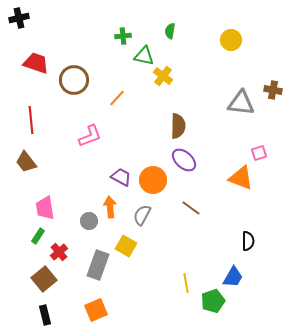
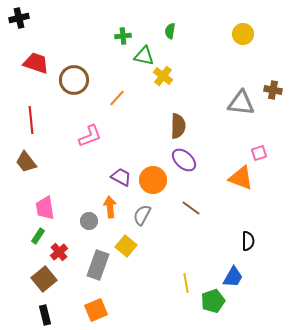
yellow circle: moved 12 px right, 6 px up
yellow square: rotated 10 degrees clockwise
